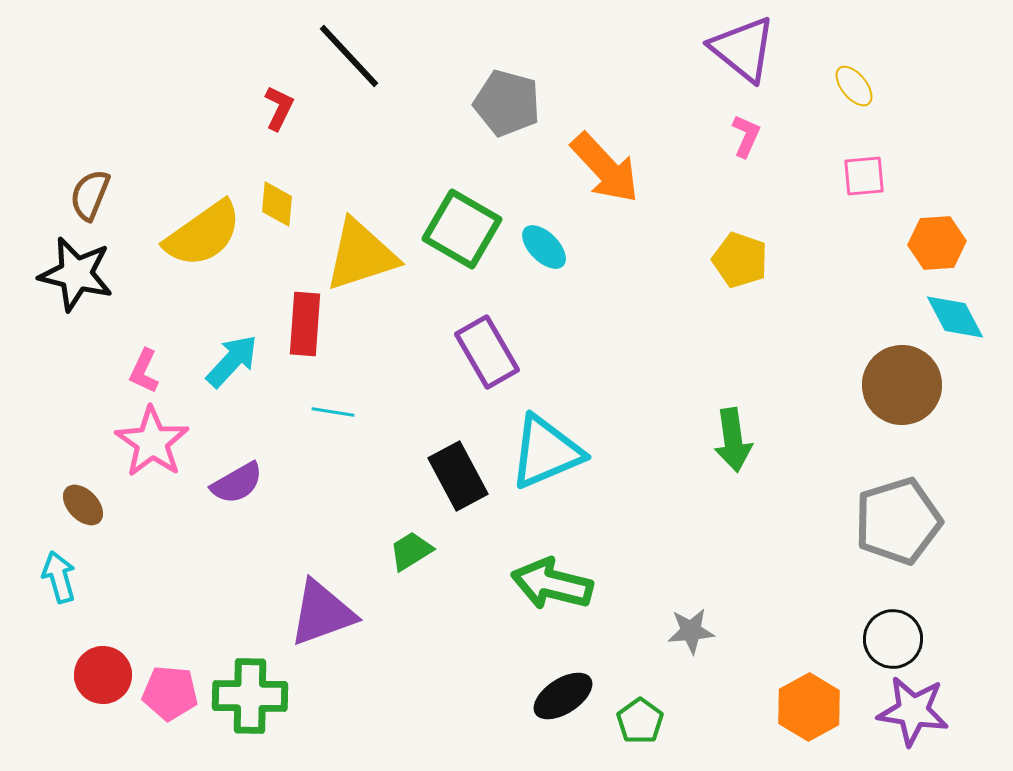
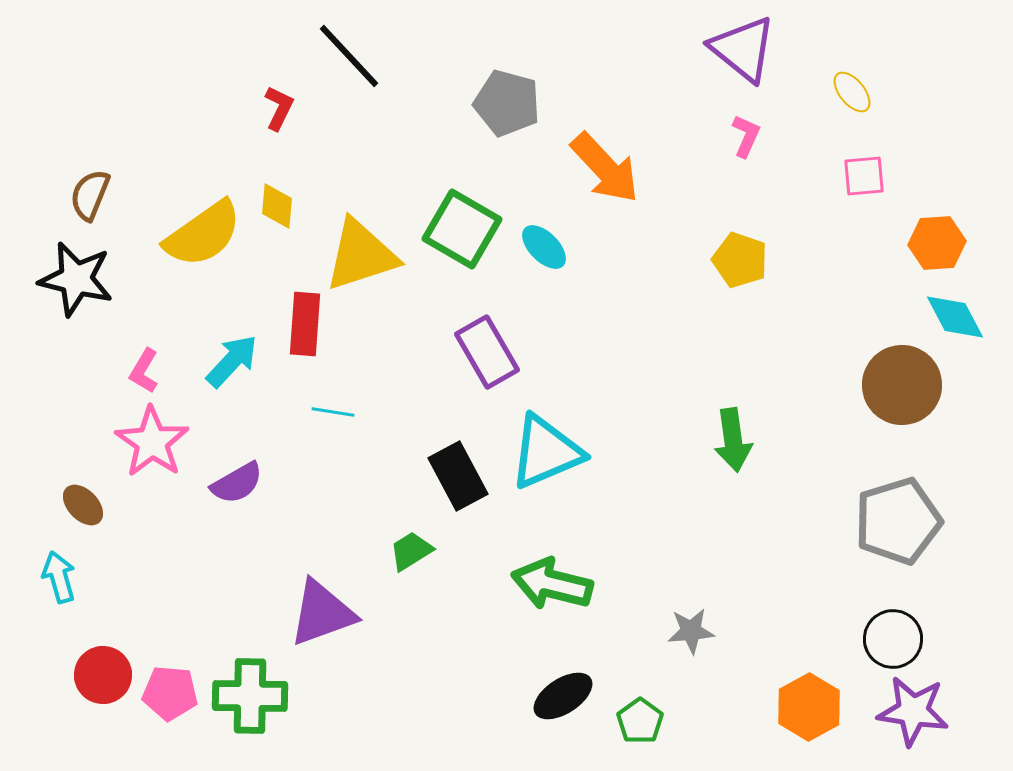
yellow ellipse at (854, 86): moved 2 px left, 6 px down
yellow diamond at (277, 204): moved 2 px down
black star at (76, 274): moved 5 px down
pink L-shape at (144, 371): rotated 6 degrees clockwise
